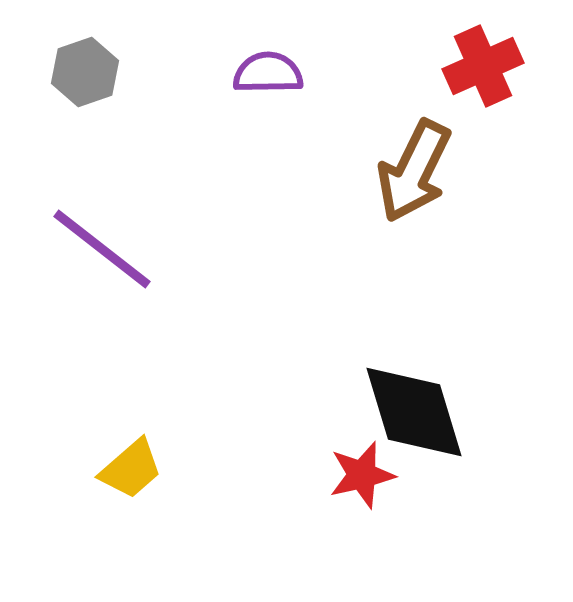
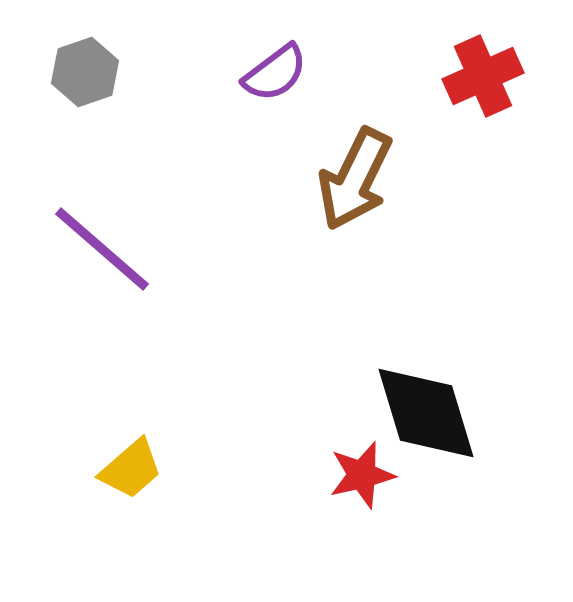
red cross: moved 10 px down
purple semicircle: moved 7 px right; rotated 144 degrees clockwise
brown arrow: moved 59 px left, 8 px down
purple line: rotated 3 degrees clockwise
black diamond: moved 12 px right, 1 px down
